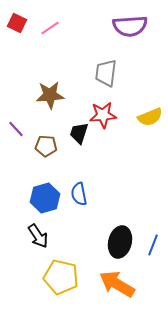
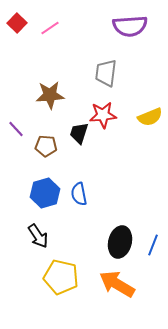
red square: rotated 18 degrees clockwise
blue hexagon: moved 5 px up
